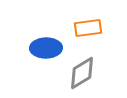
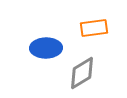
orange rectangle: moved 6 px right
